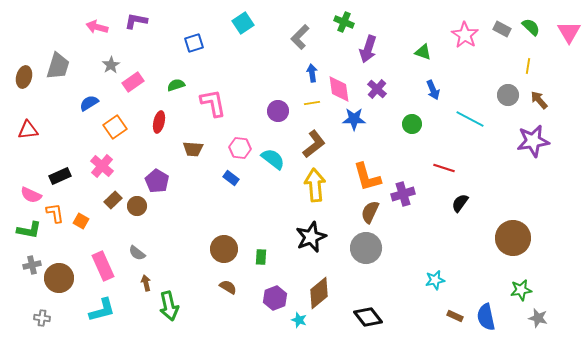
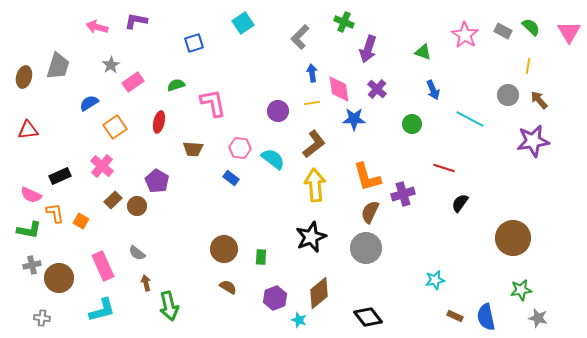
gray rectangle at (502, 29): moved 1 px right, 2 px down
